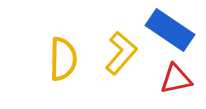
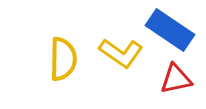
yellow L-shape: rotated 84 degrees clockwise
